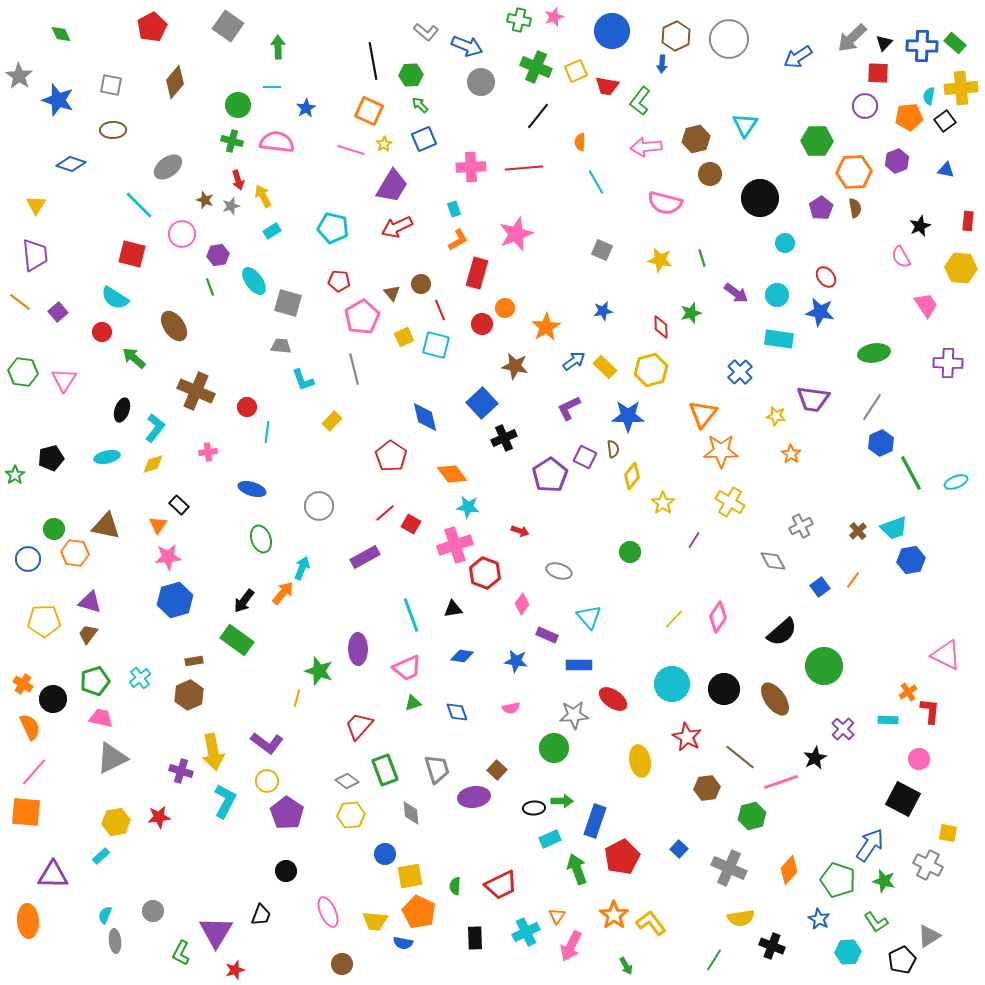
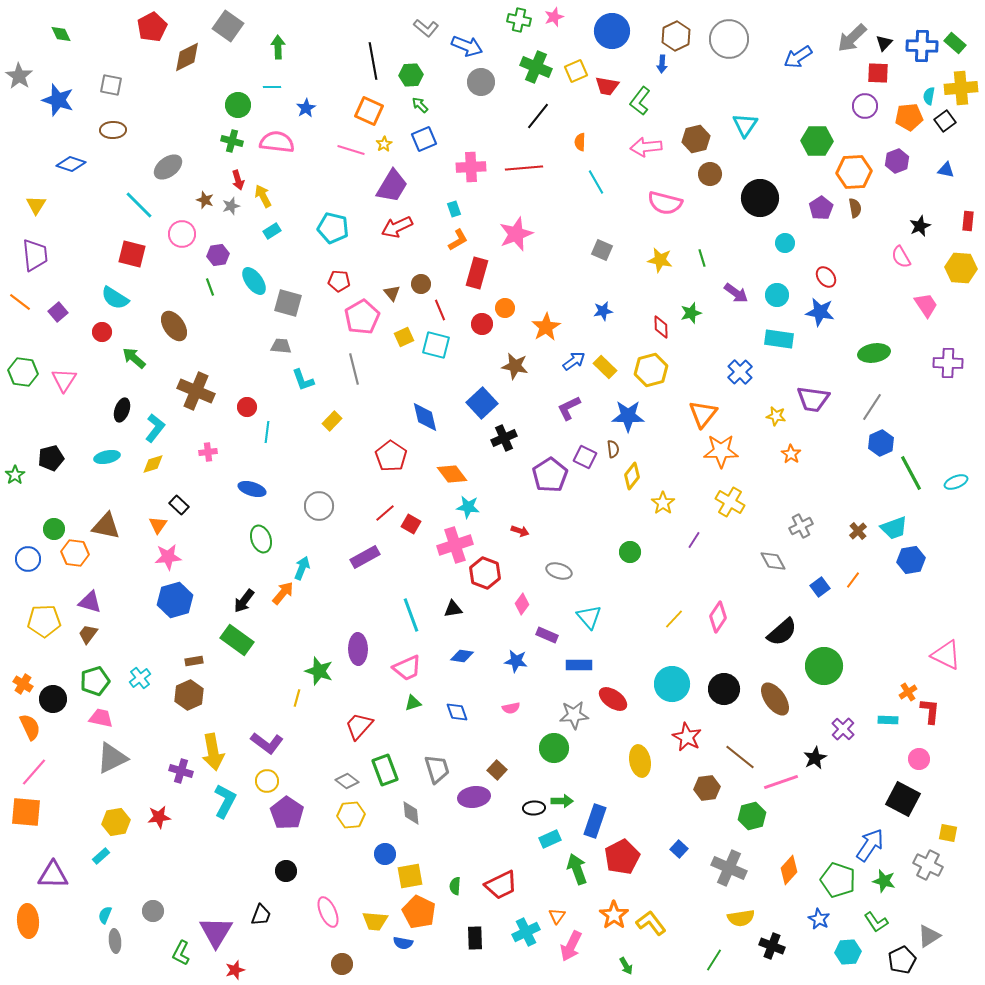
gray L-shape at (426, 32): moved 4 px up
brown diamond at (175, 82): moved 12 px right, 25 px up; rotated 24 degrees clockwise
